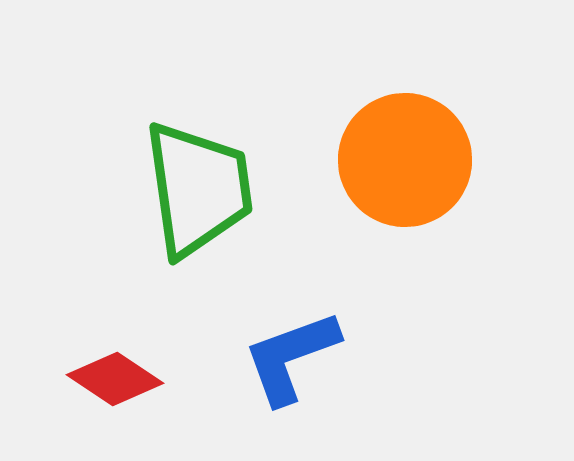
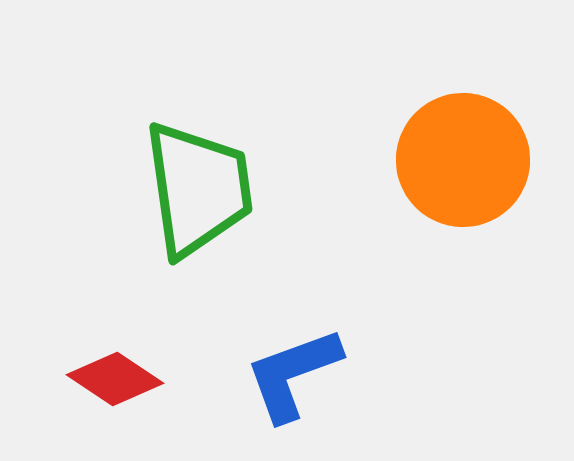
orange circle: moved 58 px right
blue L-shape: moved 2 px right, 17 px down
